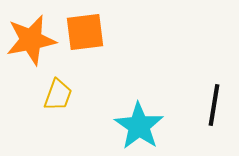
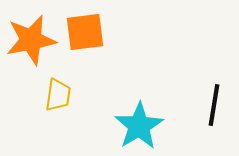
yellow trapezoid: rotated 12 degrees counterclockwise
cyan star: rotated 6 degrees clockwise
